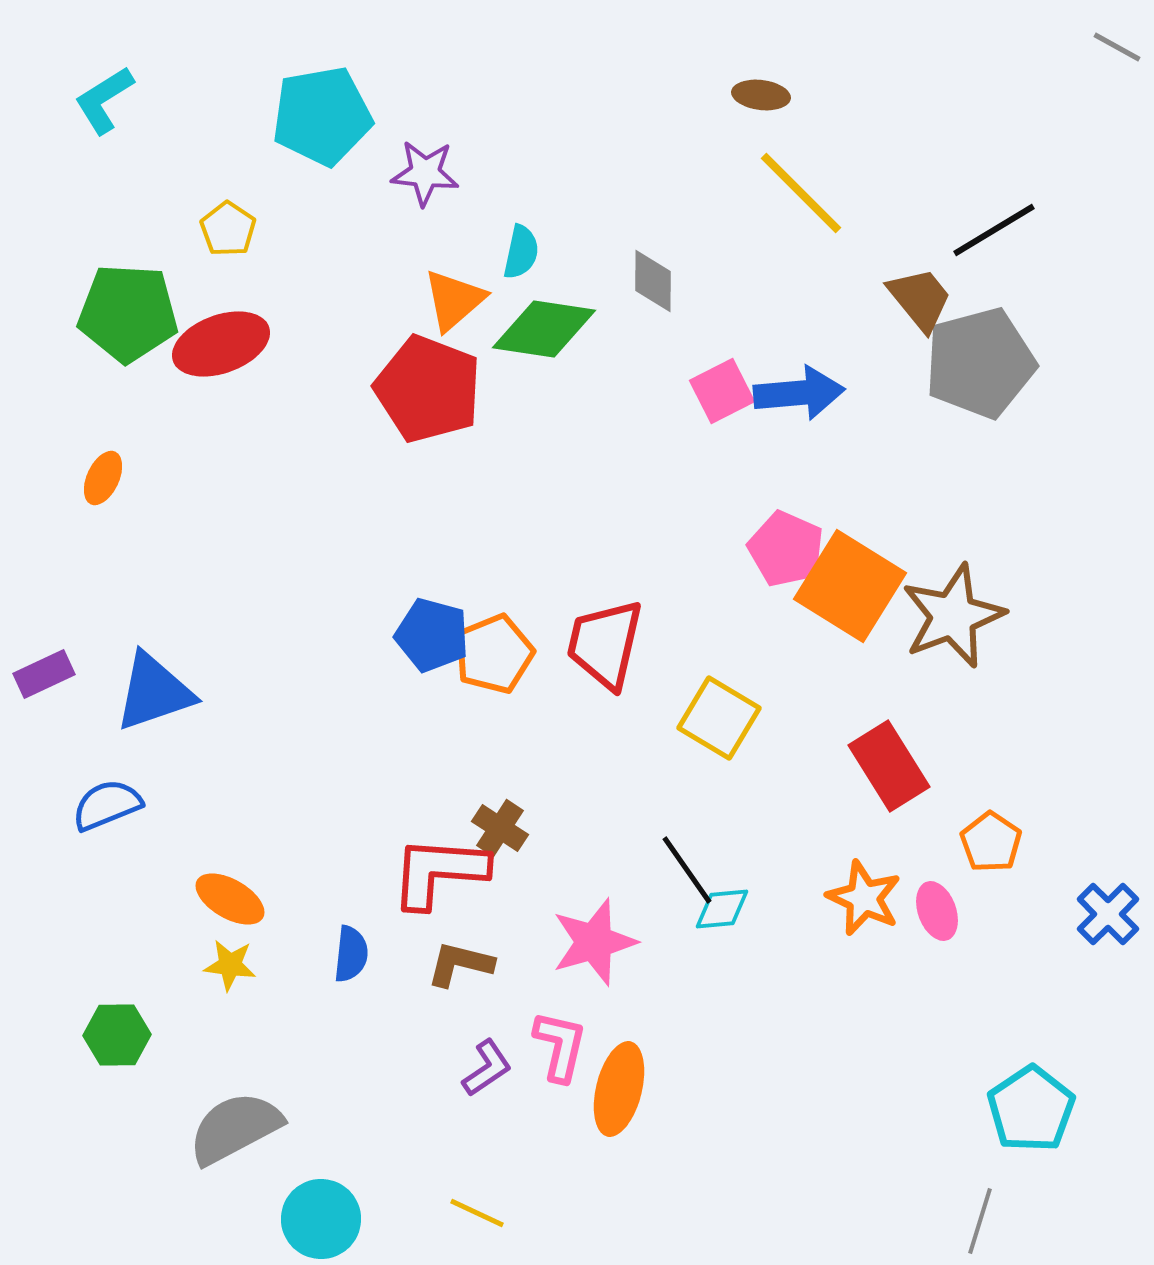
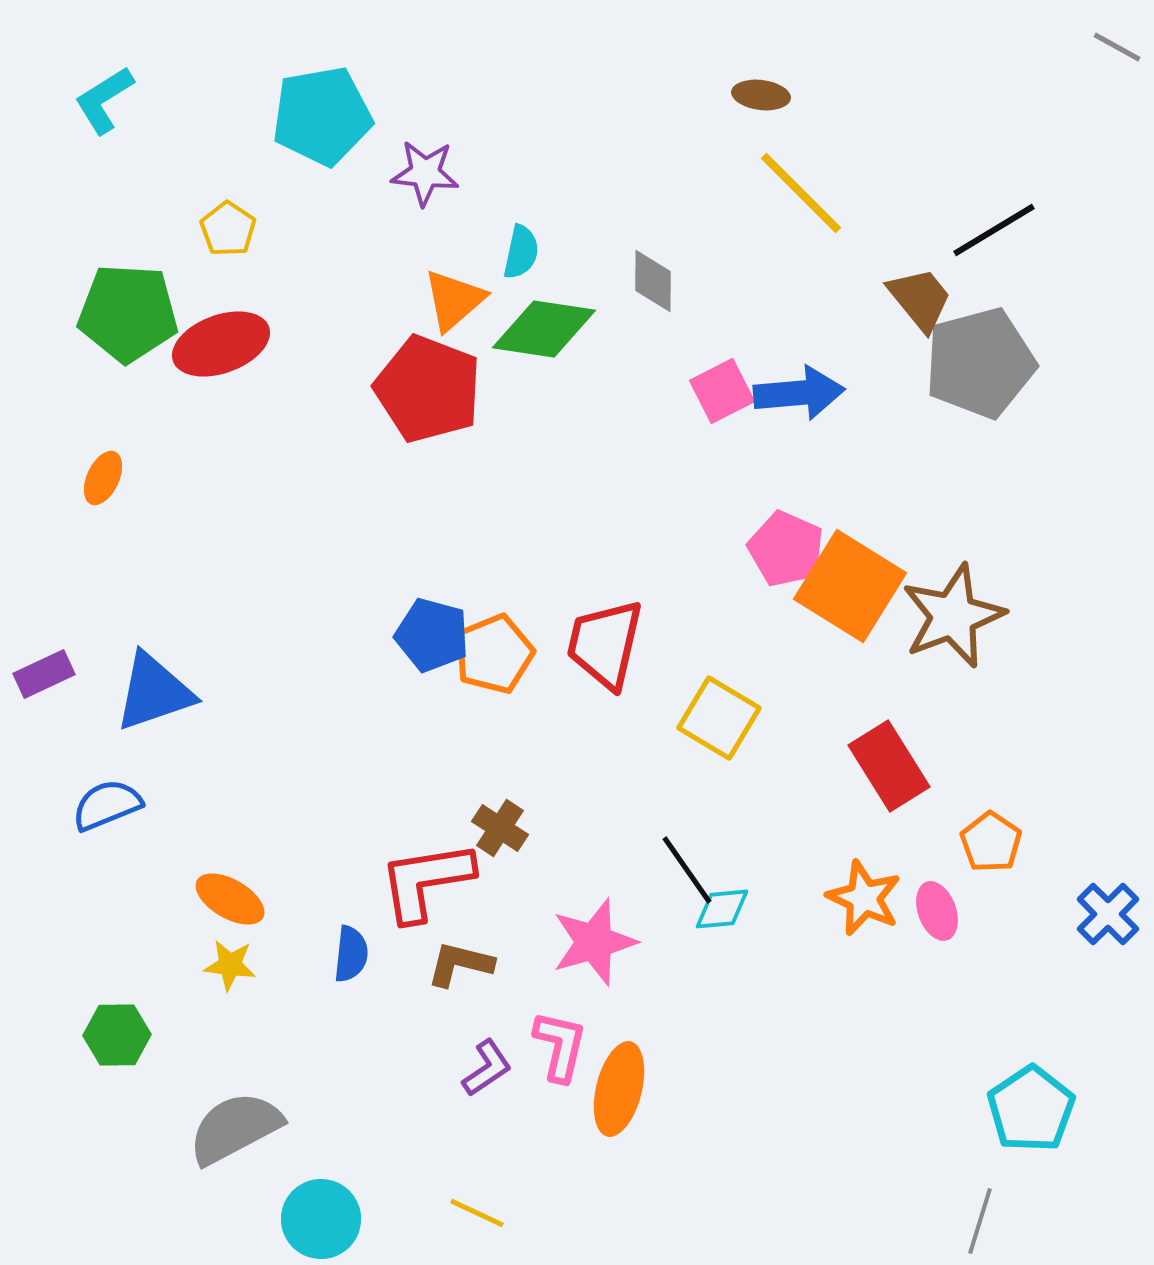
red L-shape at (439, 872): moved 13 px left, 9 px down; rotated 13 degrees counterclockwise
